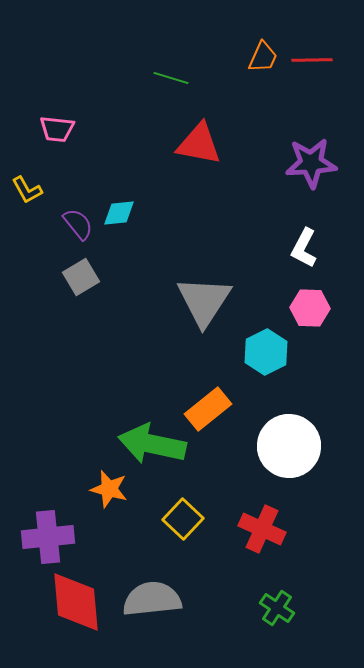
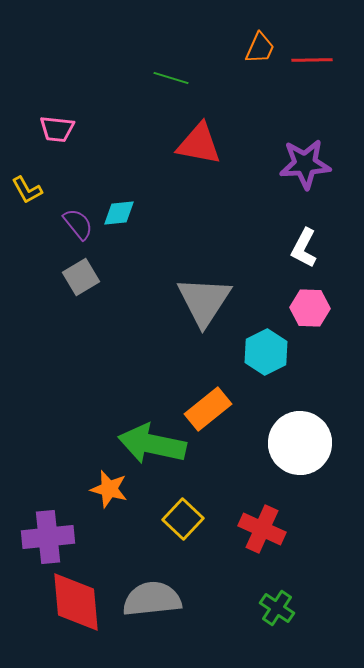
orange trapezoid: moved 3 px left, 9 px up
purple star: moved 6 px left, 1 px down
white circle: moved 11 px right, 3 px up
